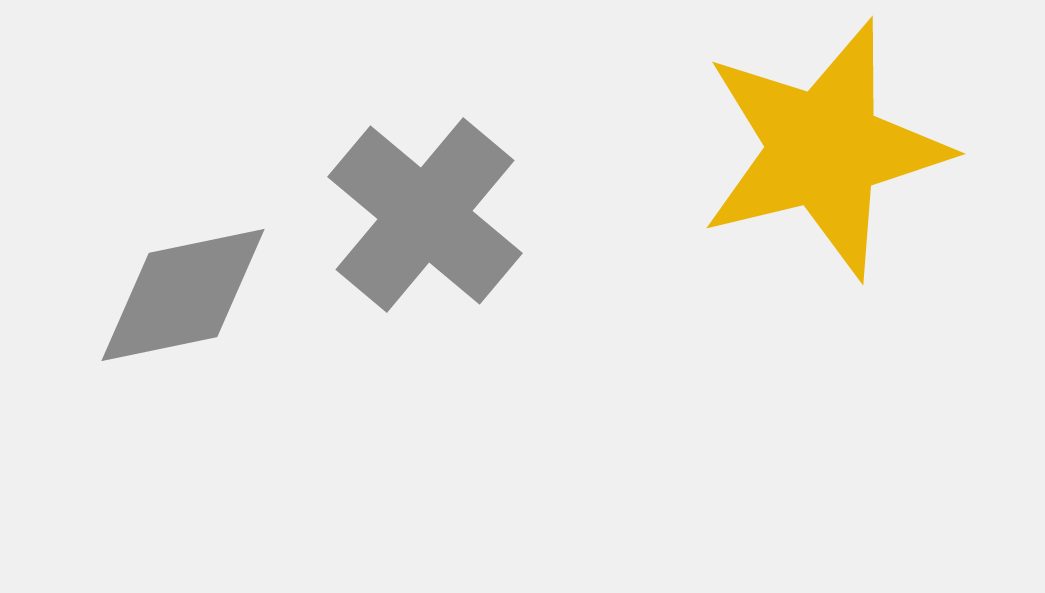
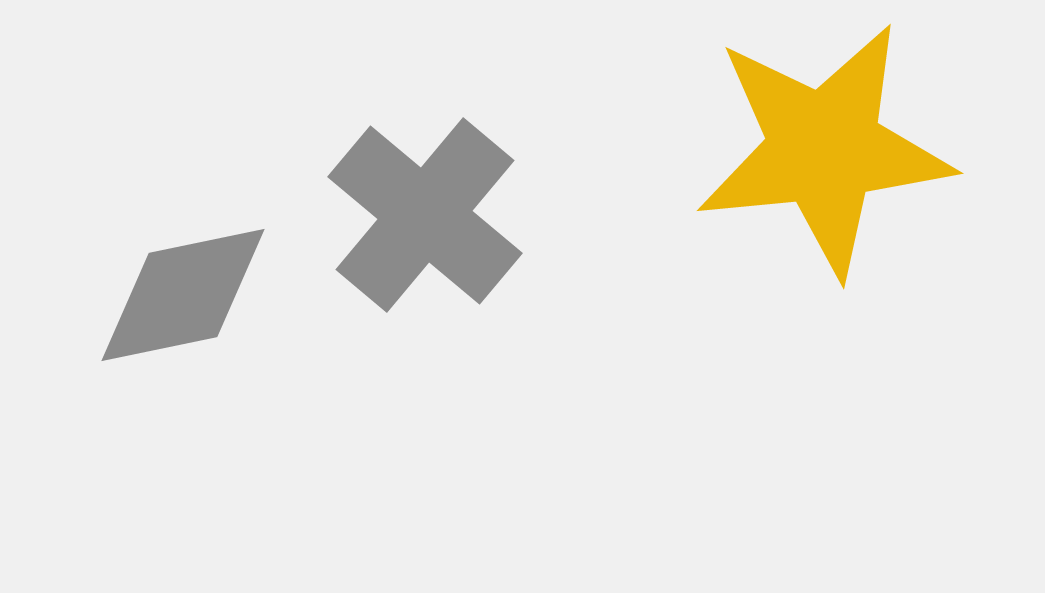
yellow star: rotated 8 degrees clockwise
